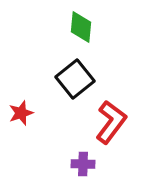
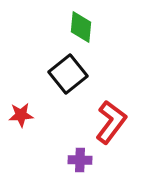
black square: moved 7 px left, 5 px up
red star: moved 2 px down; rotated 15 degrees clockwise
purple cross: moved 3 px left, 4 px up
